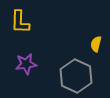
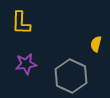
yellow L-shape: moved 1 px right, 1 px down
gray hexagon: moved 5 px left
